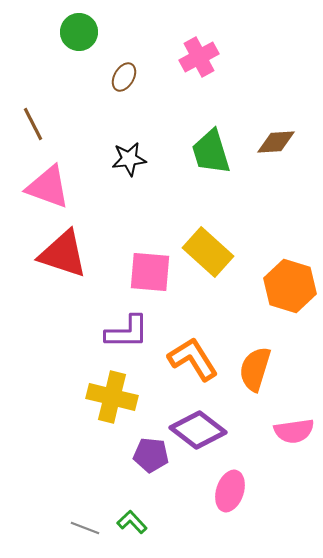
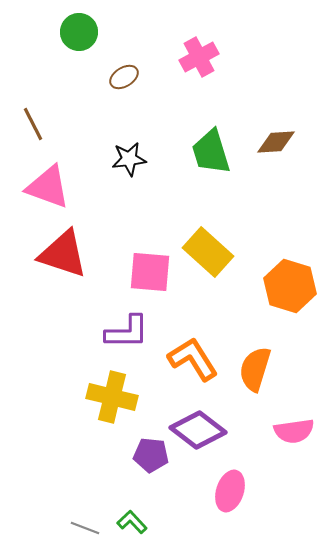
brown ellipse: rotated 28 degrees clockwise
